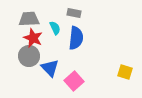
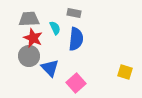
blue semicircle: moved 1 px down
pink square: moved 2 px right, 2 px down
